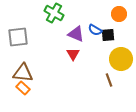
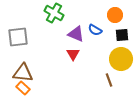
orange circle: moved 4 px left, 1 px down
black square: moved 14 px right
